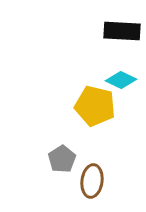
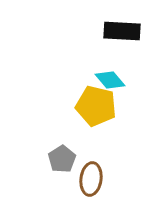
cyan diamond: moved 11 px left; rotated 24 degrees clockwise
yellow pentagon: moved 1 px right
brown ellipse: moved 1 px left, 2 px up
